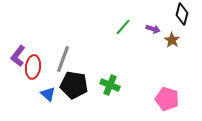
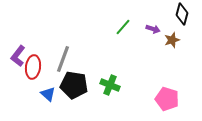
brown star: rotated 21 degrees clockwise
